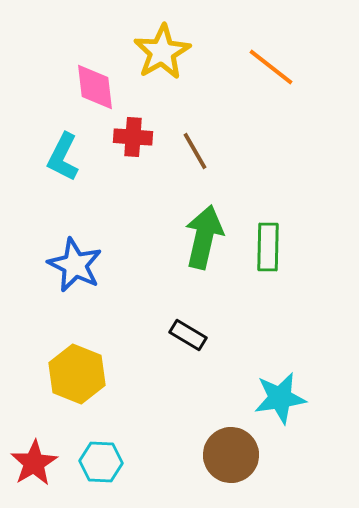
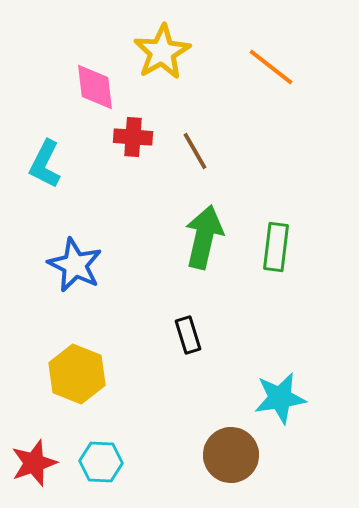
cyan L-shape: moved 18 px left, 7 px down
green rectangle: moved 8 px right; rotated 6 degrees clockwise
black rectangle: rotated 42 degrees clockwise
red star: rotated 12 degrees clockwise
